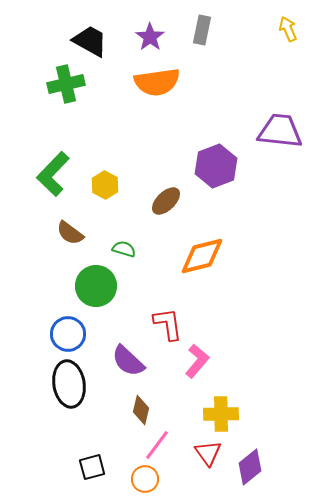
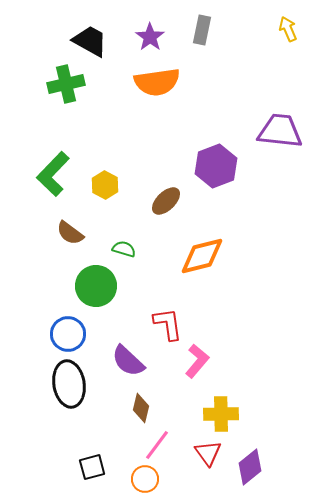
brown diamond: moved 2 px up
